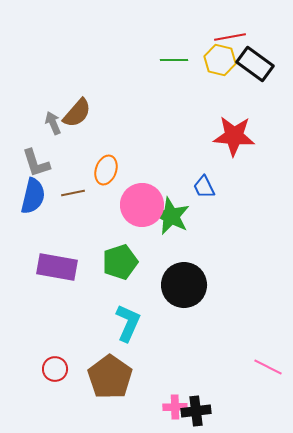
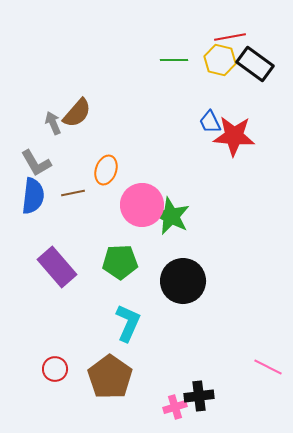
gray L-shape: rotated 12 degrees counterclockwise
blue trapezoid: moved 6 px right, 65 px up
blue semicircle: rotated 6 degrees counterclockwise
green pentagon: rotated 16 degrees clockwise
purple rectangle: rotated 39 degrees clockwise
black circle: moved 1 px left, 4 px up
pink cross: rotated 15 degrees counterclockwise
black cross: moved 3 px right, 15 px up
